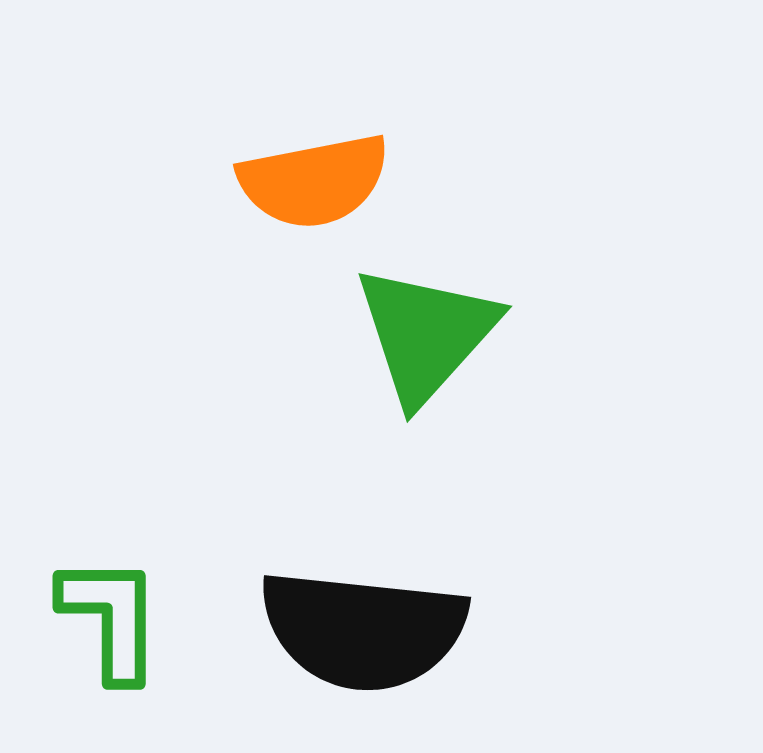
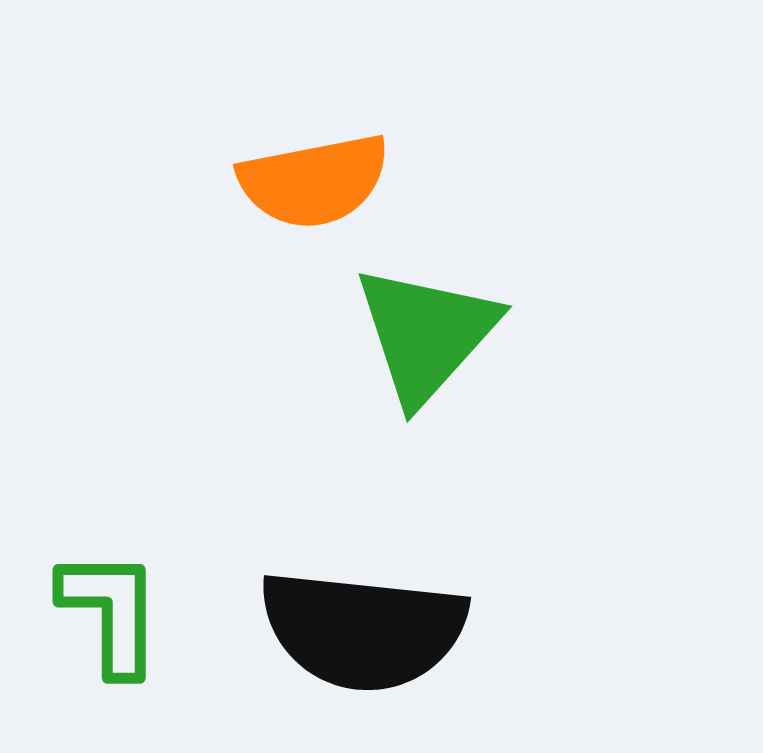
green L-shape: moved 6 px up
